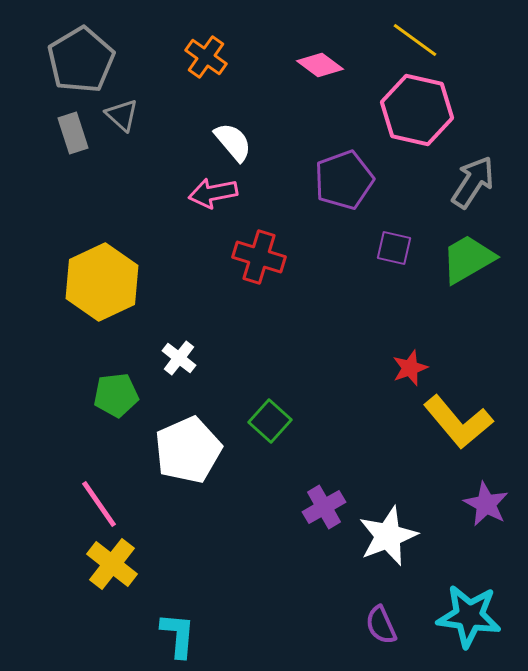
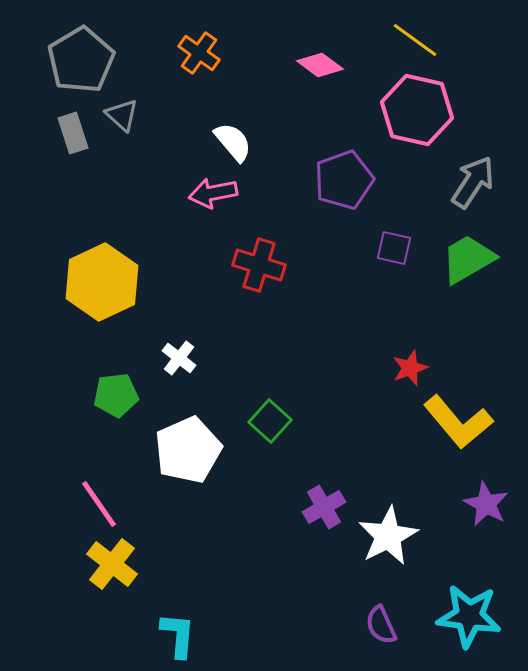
orange cross: moved 7 px left, 4 px up
red cross: moved 8 px down
white star: rotated 6 degrees counterclockwise
